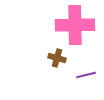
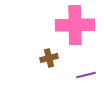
brown cross: moved 8 px left; rotated 30 degrees counterclockwise
